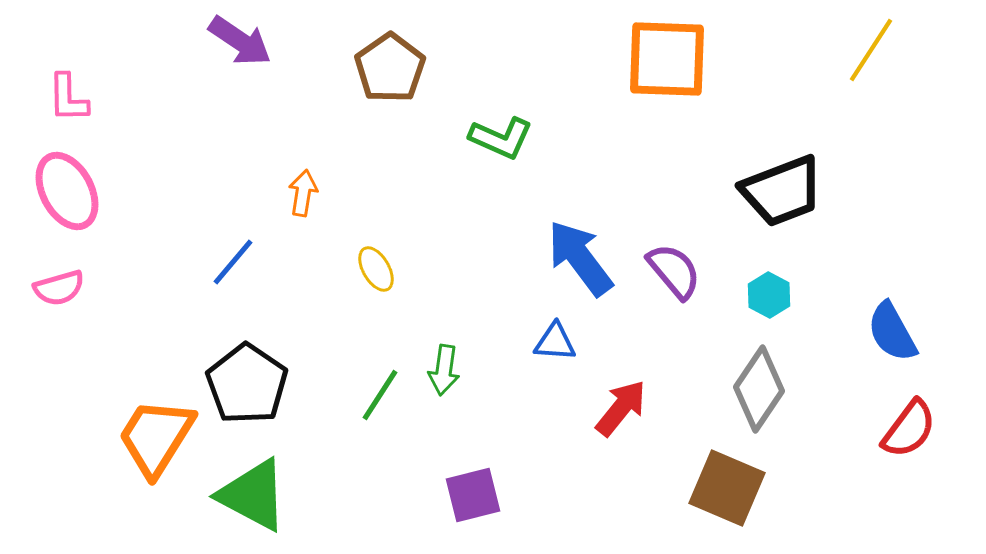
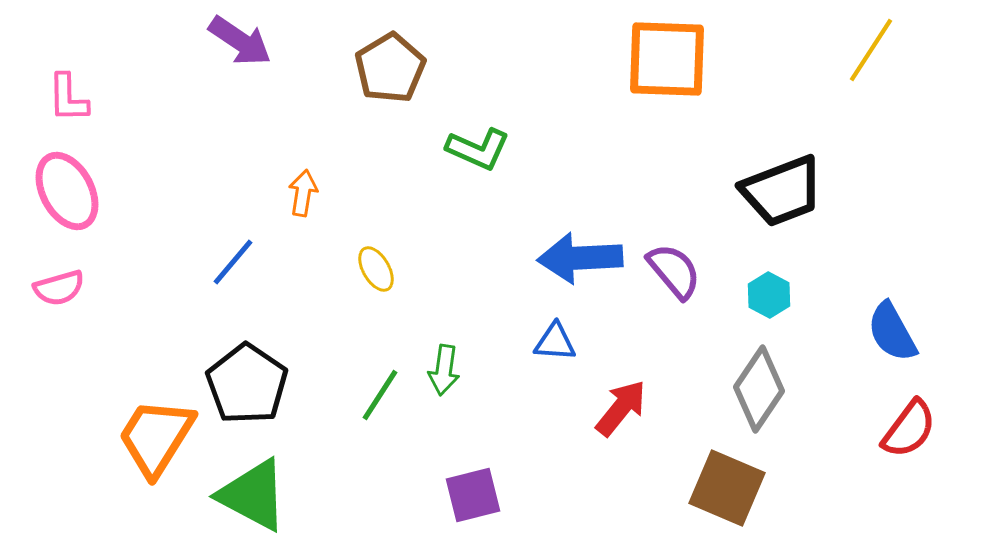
brown pentagon: rotated 4 degrees clockwise
green L-shape: moved 23 px left, 11 px down
blue arrow: rotated 56 degrees counterclockwise
